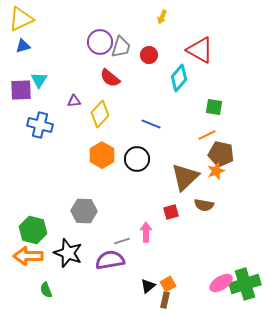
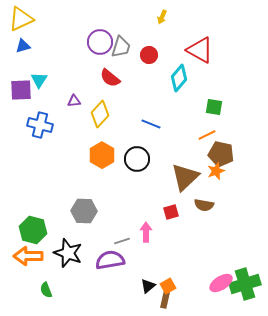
orange square: moved 2 px down
